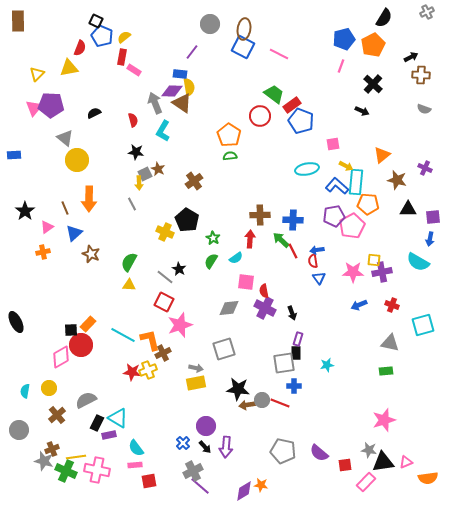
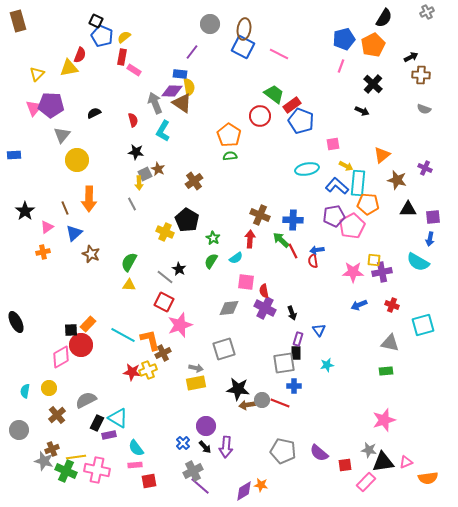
brown rectangle at (18, 21): rotated 15 degrees counterclockwise
red semicircle at (80, 48): moved 7 px down
gray triangle at (65, 138): moved 3 px left, 3 px up; rotated 30 degrees clockwise
cyan rectangle at (356, 182): moved 2 px right, 1 px down
brown cross at (260, 215): rotated 24 degrees clockwise
blue triangle at (319, 278): moved 52 px down
